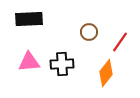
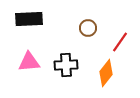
brown circle: moved 1 px left, 4 px up
black cross: moved 4 px right, 1 px down
